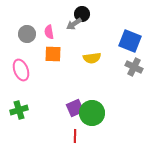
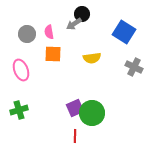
blue square: moved 6 px left, 9 px up; rotated 10 degrees clockwise
